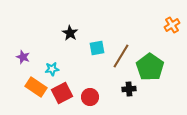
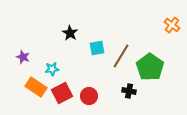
orange cross: rotated 21 degrees counterclockwise
black cross: moved 2 px down; rotated 16 degrees clockwise
red circle: moved 1 px left, 1 px up
